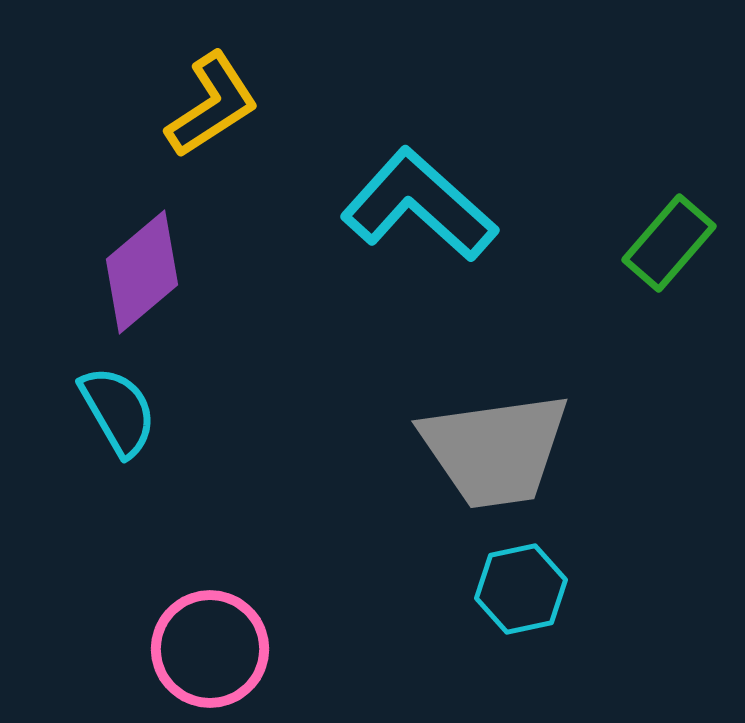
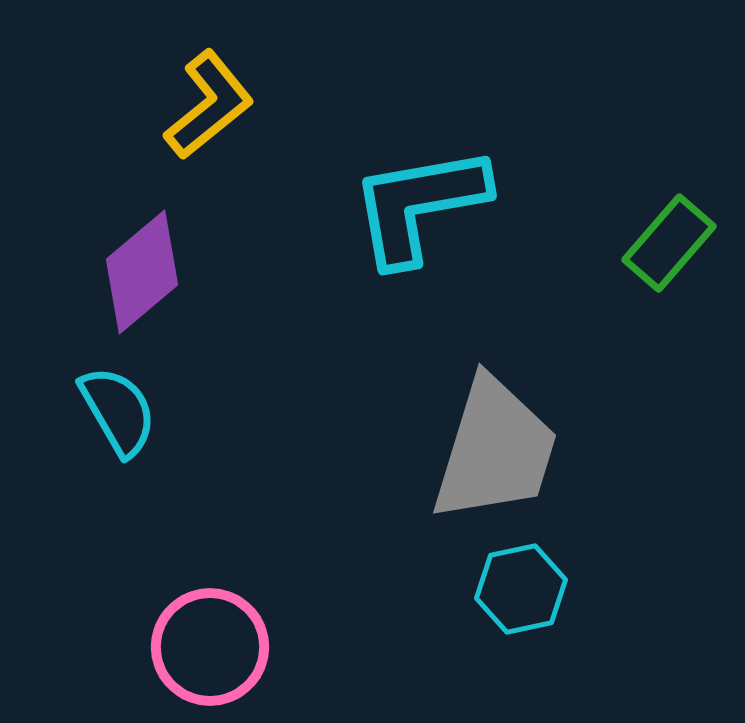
yellow L-shape: moved 3 px left; rotated 6 degrees counterclockwise
cyan L-shape: rotated 52 degrees counterclockwise
gray trapezoid: rotated 65 degrees counterclockwise
pink circle: moved 2 px up
